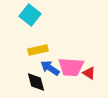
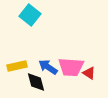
yellow rectangle: moved 21 px left, 16 px down
blue arrow: moved 2 px left, 1 px up
